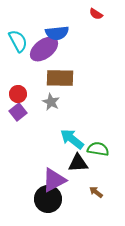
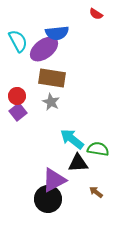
brown rectangle: moved 8 px left; rotated 8 degrees clockwise
red circle: moved 1 px left, 2 px down
